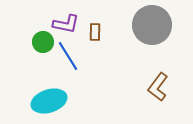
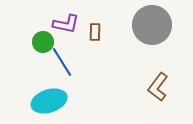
blue line: moved 6 px left, 6 px down
